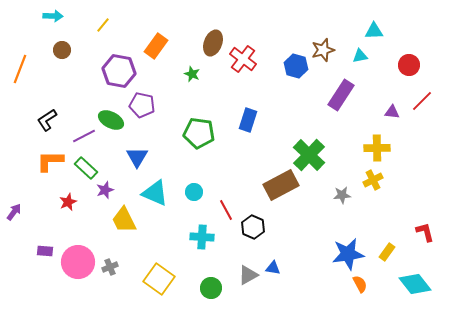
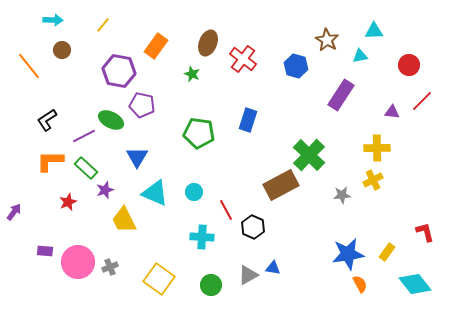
cyan arrow at (53, 16): moved 4 px down
brown ellipse at (213, 43): moved 5 px left
brown star at (323, 50): moved 4 px right, 10 px up; rotated 25 degrees counterclockwise
orange line at (20, 69): moved 9 px right, 3 px up; rotated 60 degrees counterclockwise
green circle at (211, 288): moved 3 px up
